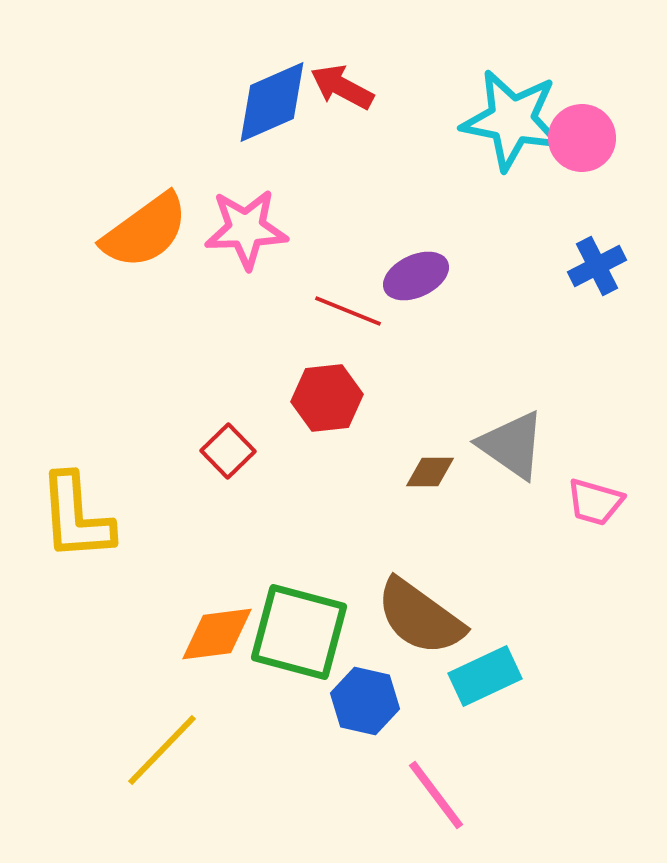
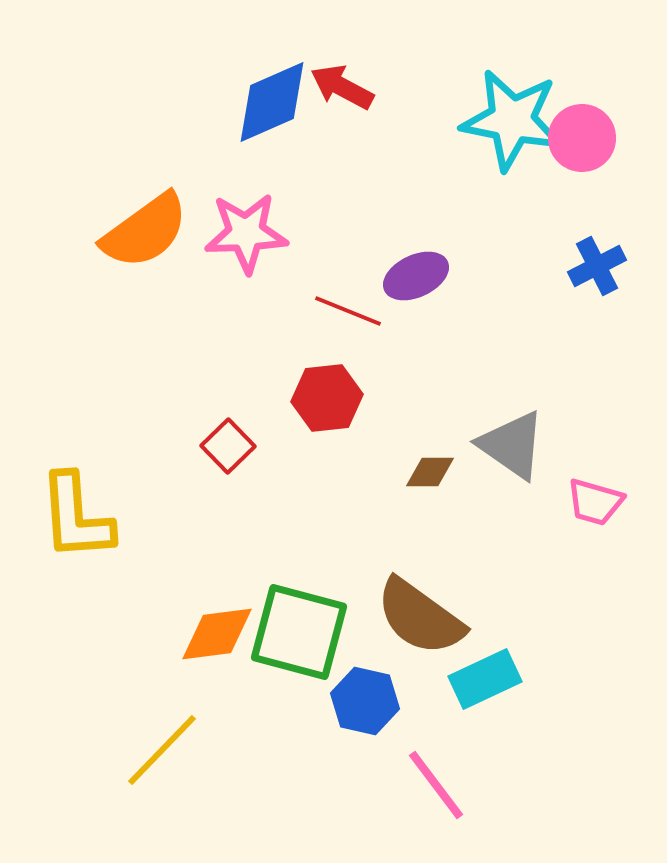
pink star: moved 4 px down
red square: moved 5 px up
cyan rectangle: moved 3 px down
pink line: moved 10 px up
